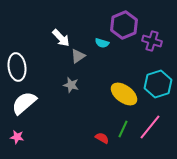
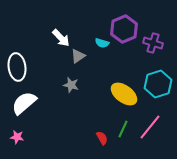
purple hexagon: moved 4 px down
purple cross: moved 1 px right, 2 px down
red semicircle: rotated 32 degrees clockwise
